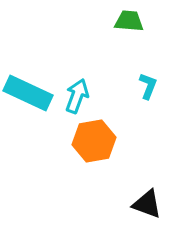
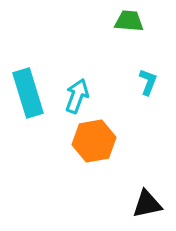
cyan L-shape: moved 4 px up
cyan rectangle: rotated 48 degrees clockwise
black triangle: rotated 32 degrees counterclockwise
